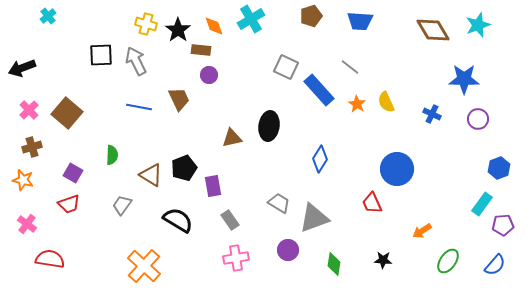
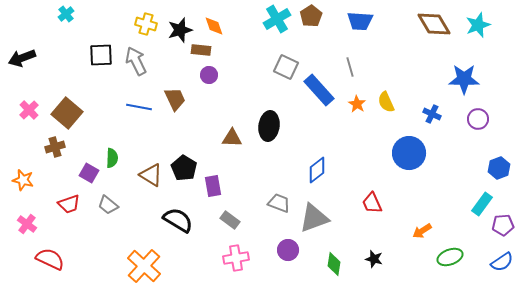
cyan cross at (48, 16): moved 18 px right, 2 px up
brown pentagon at (311, 16): rotated 15 degrees counterclockwise
cyan cross at (251, 19): moved 26 px right
black star at (178, 30): moved 2 px right; rotated 20 degrees clockwise
brown diamond at (433, 30): moved 1 px right, 6 px up
gray line at (350, 67): rotated 36 degrees clockwise
black arrow at (22, 68): moved 10 px up
brown trapezoid at (179, 99): moved 4 px left
brown triangle at (232, 138): rotated 15 degrees clockwise
brown cross at (32, 147): moved 23 px right
green semicircle at (112, 155): moved 3 px down
blue diamond at (320, 159): moved 3 px left, 11 px down; rotated 20 degrees clockwise
black pentagon at (184, 168): rotated 20 degrees counterclockwise
blue circle at (397, 169): moved 12 px right, 16 px up
purple square at (73, 173): moved 16 px right
gray trapezoid at (279, 203): rotated 10 degrees counterclockwise
gray trapezoid at (122, 205): moved 14 px left; rotated 85 degrees counterclockwise
gray rectangle at (230, 220): rotated 18 degrees counterclockwise
red semicircle at (50, 259): rotated 16 degrees clockwise
black star at (383, 260): moved 9 px left, 1 px up; rotated 12 degrees clockwise
green ellipse at (448, 261): moved 2 px right, 4 px up; rotated 35 degrees clockwise
blue semicircle at (495, 265): moved 7 px right, 3 px up; rotated 15 degrees clockwise
